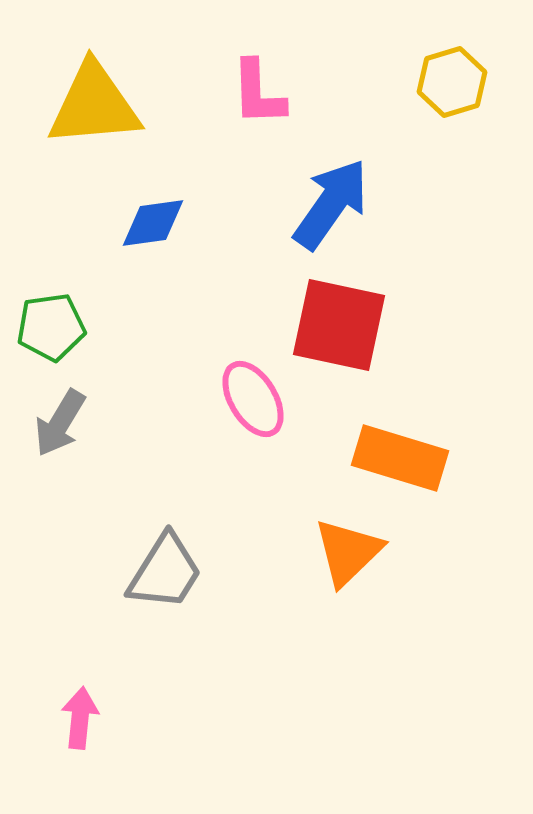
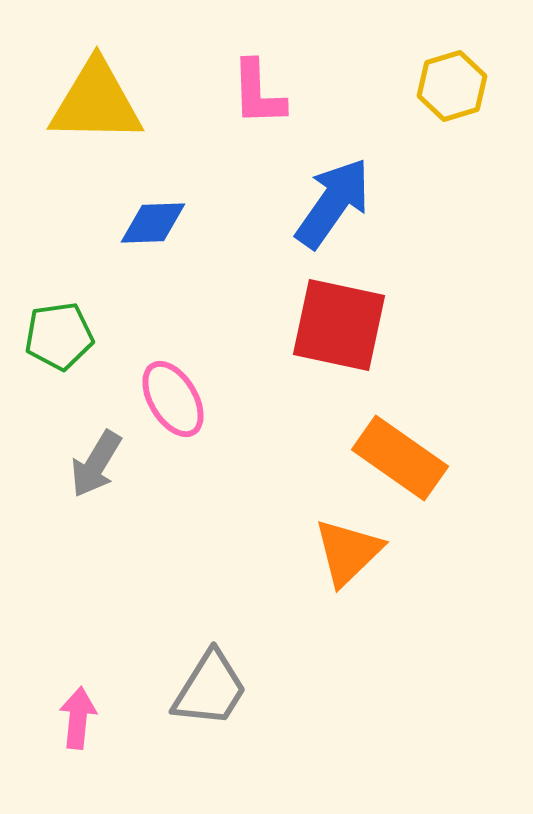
yellow hexagon: moved 4 px down
yellow triangle: moved 2 px right, 3 px up; rotated 6 degrees clockwise
blue arrow: moved 2 px right, 1 px up
blue diamond: rotated 6 degrees clockwise
green pentagon: moved 8 px right, 9 px down
pink ellipse: moved 80 px left
gray arrow: moved 36 px right, 41 px down
orange rectangle: rotated 18 degrees clockwise
gray trapezoid: moved 45 px right, 117 px down
pink arrow: moved 2 px left
